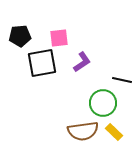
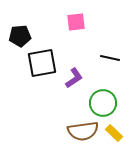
pink square: moved 17 px right, 16 px up
purple L-shape: moved 8 px left, 16 px down
black line: moved 12 px left, 22 px up
yellow rectangle: moved 1 px down
